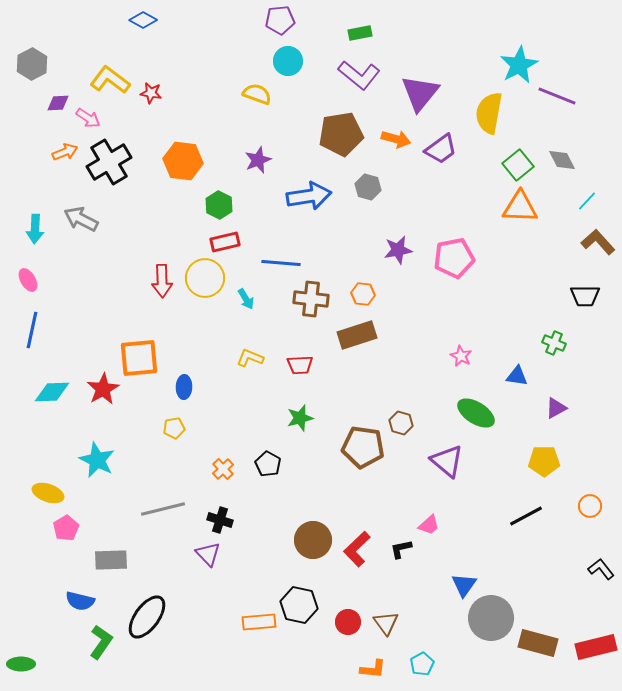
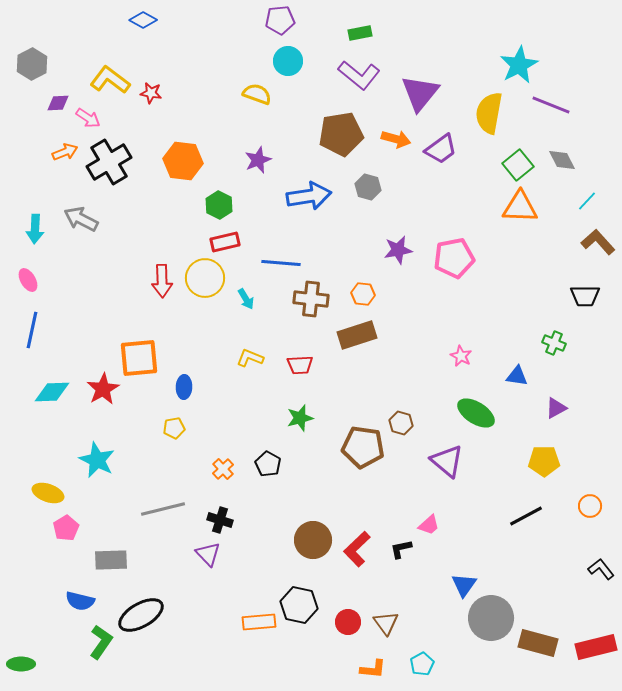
purple line at (557, 96): moved 6 px left, 9 px down
black ellipse at (147, 617): moved 6 px left, 2 px up; rotated 24 degrees clockwise
